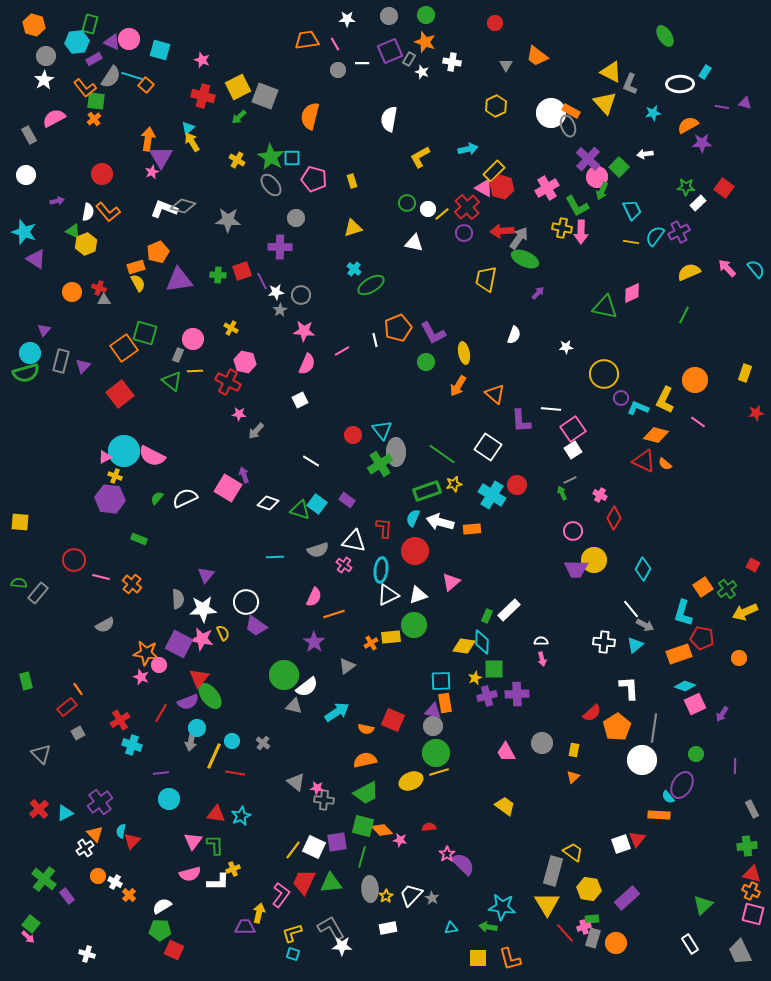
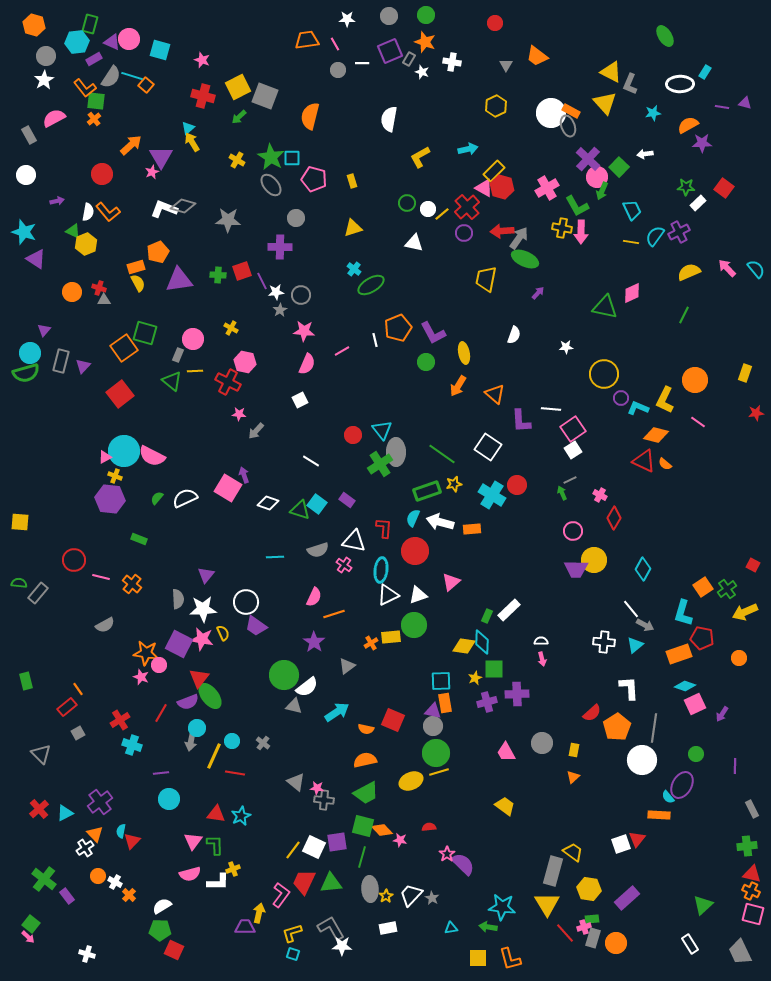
orange arrow at (148, 139): moved 17 px left, 6 px down; rotated 40 degrees clockwise
purple cross at (487, 696): moved 6 px down
